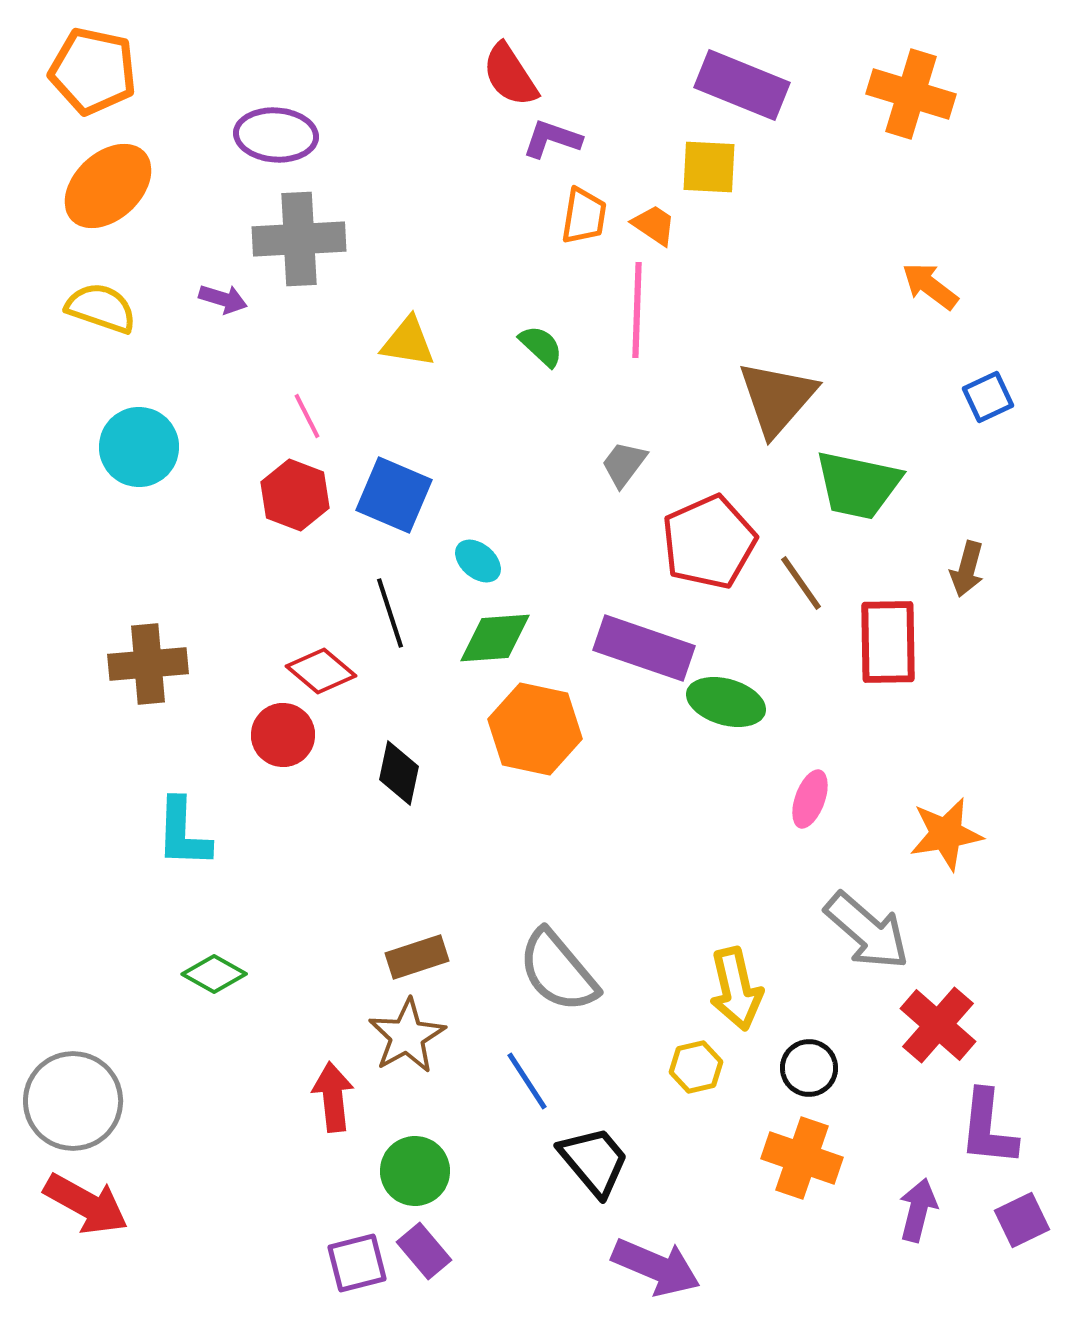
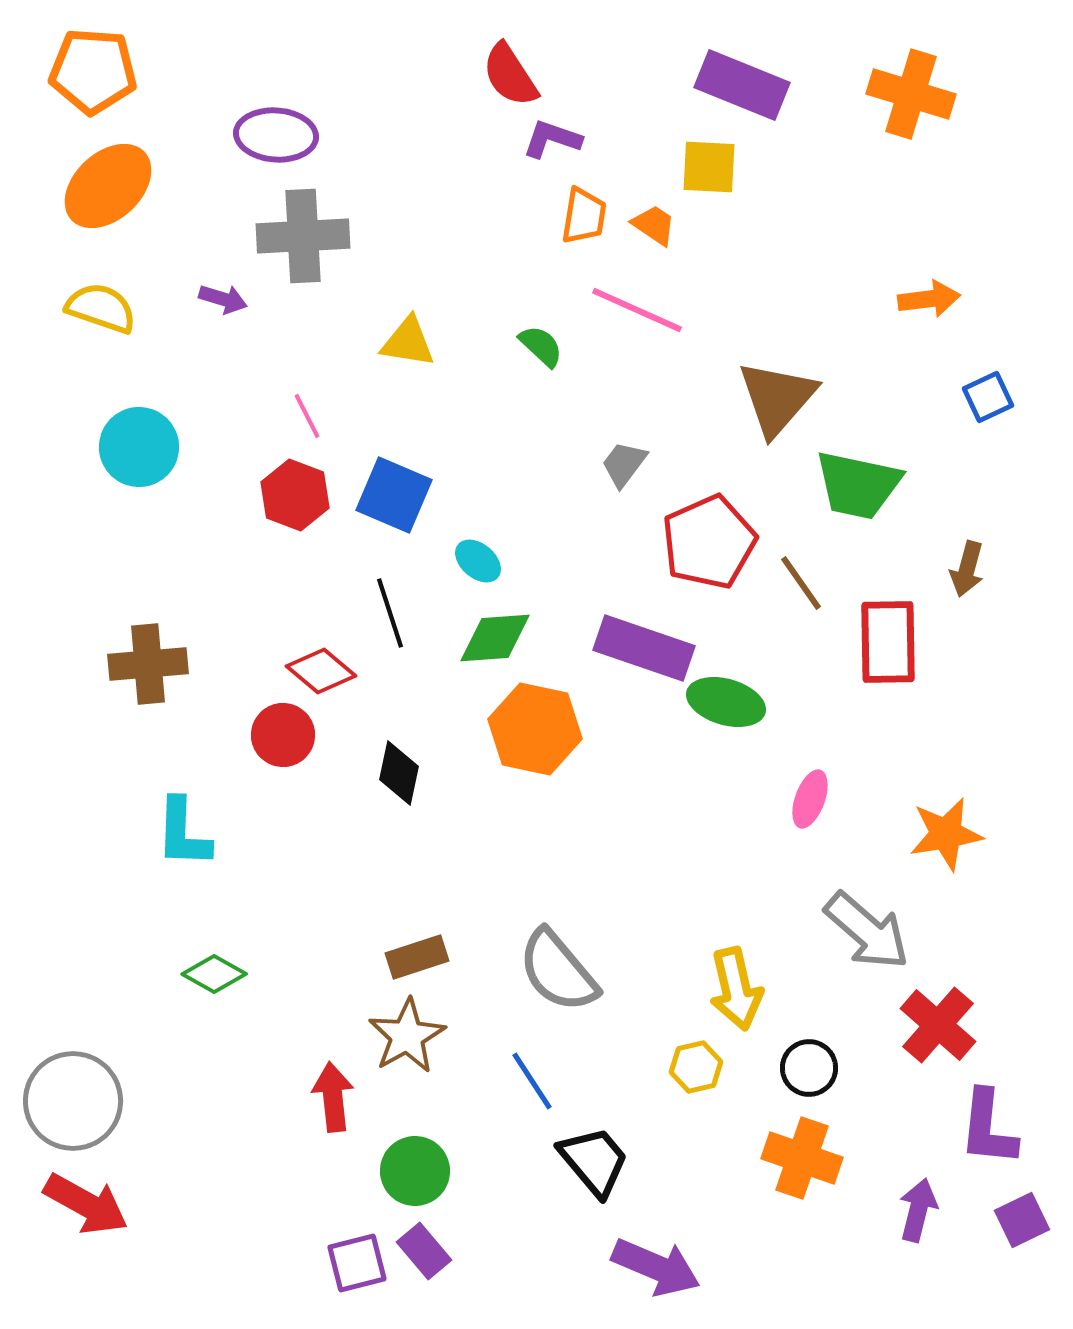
orange pentagon at (93, 71): rotated 8 degrees counterclockwise
gray cross at (299, 239): moved 4 px right, 3 px up
orange arrow at (930, 286): moved 1 px left, 13 px down; rotated 136 degrees clockwise
pink line at (637, 310): rotated 68 degrees counterclockwise
blue line at (527, 1081): moved 5 px right
